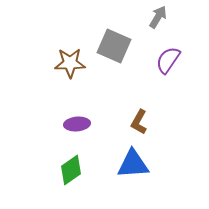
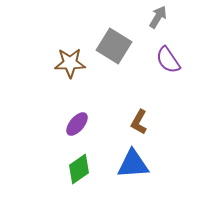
gray square: rotated 8 degrees clockwise
purple semicircle: rotated 68 degrees counterclockwise
purple ellipse: rotated 45 degrees counterclockwise
green diamond: moved 8 px right, 1 px up
